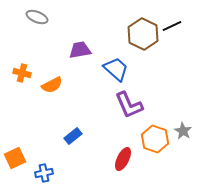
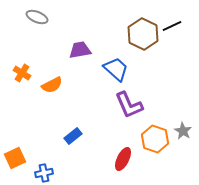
orange cross: rotated 18 degrees clockwise
